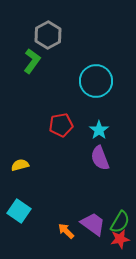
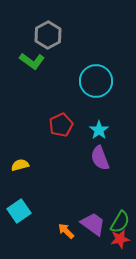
green L-shape: rotated 90 degrees clockwise
red pentagon: rotated 15 degrees counterclockwise
cyan square: rotated 20 degrees clockwise
